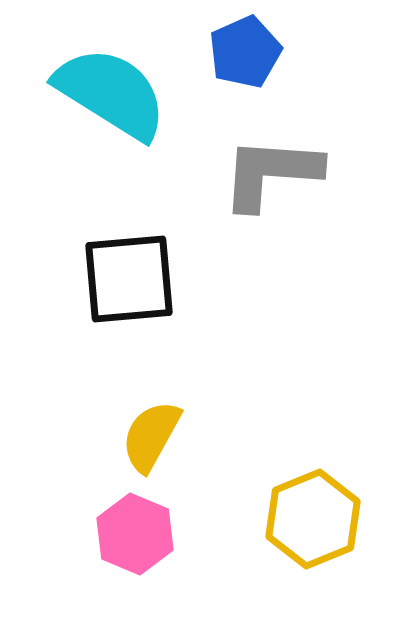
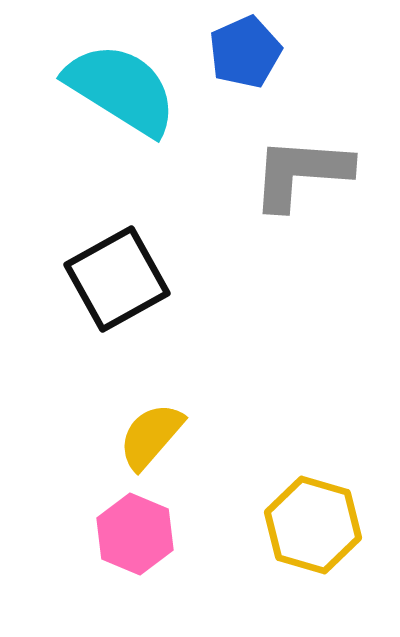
cyan semicircle: moved 10 px right, 4 px up
gray L-shape: moved 30 px right
black square: moved 12 px left; rotated 24 degrees counterclockwise
yellow semicircle: rotated 12 degrees clockwise
yellow hexagon: moved 6 px down; rotated 22 degrees counterclockwise
